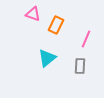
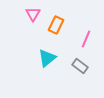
pink triangle: rotated 42 degrees clockwise
gray rectangle: rotated 56 degrees counterclockwise
